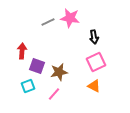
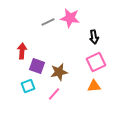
orange triangle: rotated 32 degrees counterclockwise
